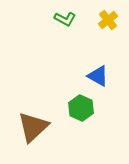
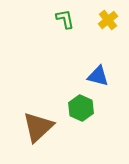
green L-shape: rotated 130 degrees counterclockwise
blue triangle: rotated 15 degrees counterclockwise
brown triangle: moved 5 px right
